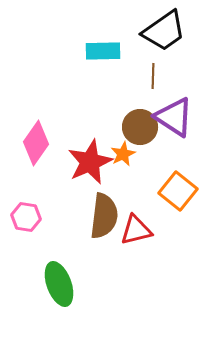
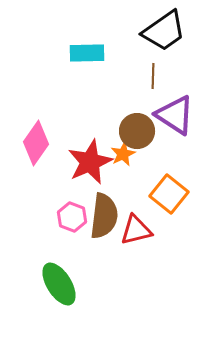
cyan rectangle: moved 16 px left, 2 px down
purple triangle: moved 1 px right, 2 px up
brown circle: moved 3 px left, 4 px down
orange square: moved 9 px left, 3 px down
pink hexagon: moved 46 px right; rotated 12 degrees clockwise
green ellipse: rotated 12 degrees counterclockwise
